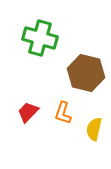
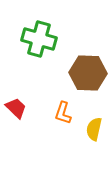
green cross: moved 1 px left, 1 px down
brown hexagon: moved 2 px right; rotated 12 degrees counterclockwise
red trapezoid: moved 12 px left, 4 px up; rotated 90 degrees clockwise
